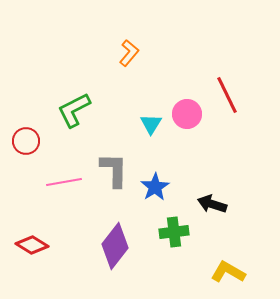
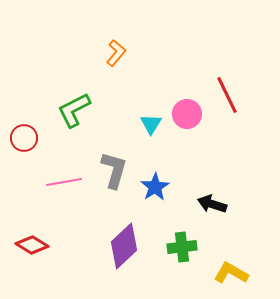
orange L-shape: moved 13 px left
red circle: moved 2 px left, 3 px up
gray L-shape: rotated 15 degrees clockwise
green cross: moved 8 px right, 15 px down
purple diamond: moved 9 px right; rotated 9 degrees clockwise
yellow L-shape: moved 3 px right, 1 px down
